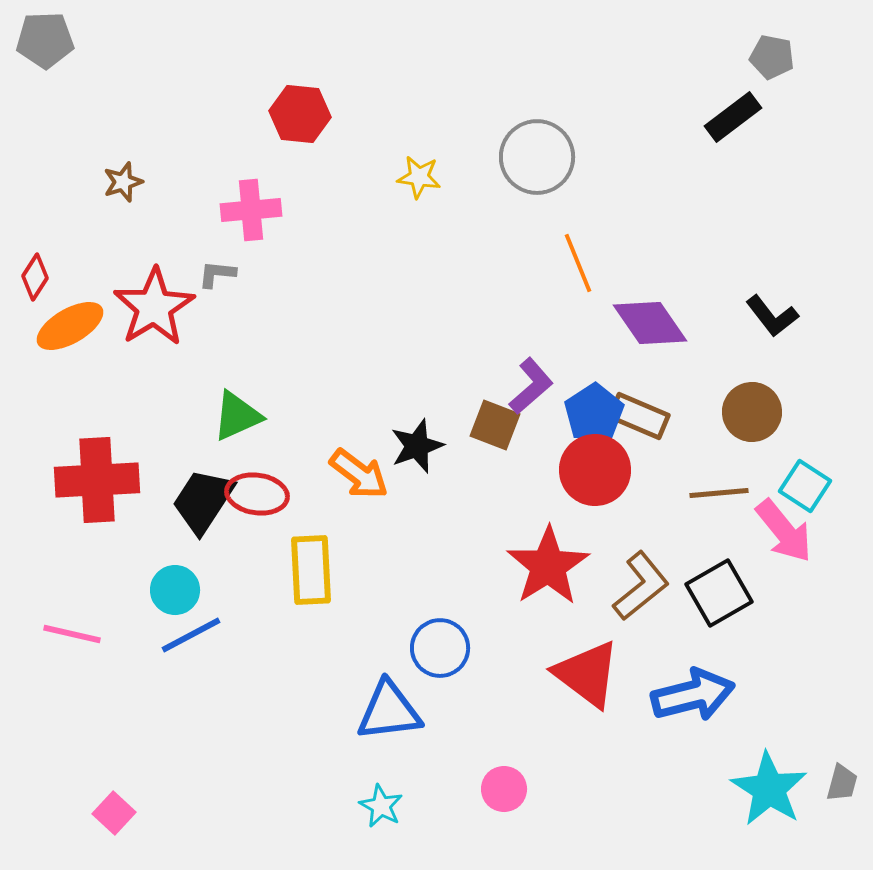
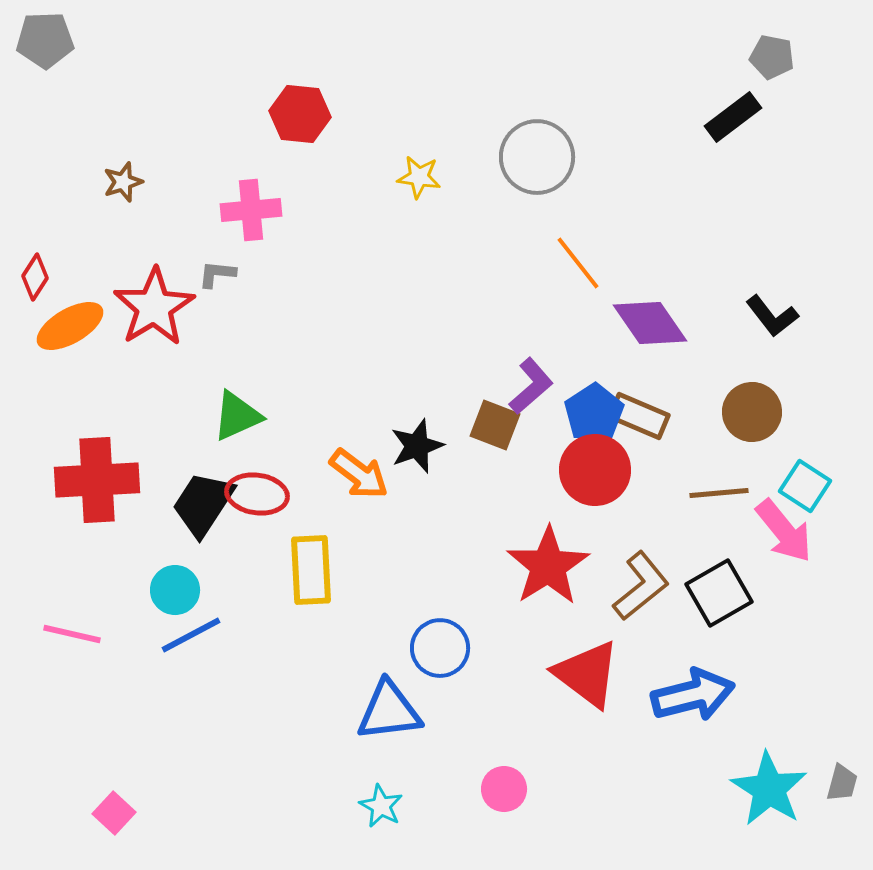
orange line at (578, 263): rotated 16 degrees counterclockwise
black trapezoid at (203, 501): moved 3 px down
